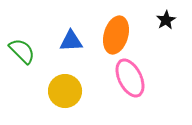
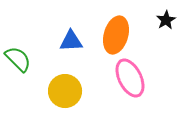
green semicircle: moved 4 px left, 8 px down
